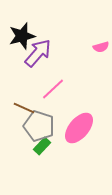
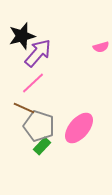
pink line: moved 20 px left, 6 px up
